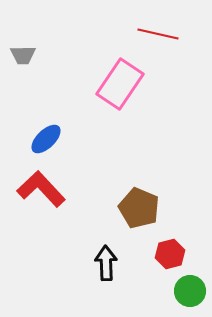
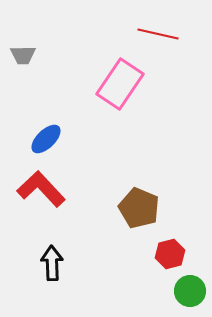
black arrow: moved 54 px left
